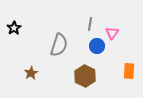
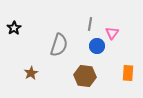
orange rectangle: moved 1 px left, 2 px down
brown hexagon: rotated 20 degrees counterclockwise
